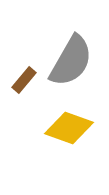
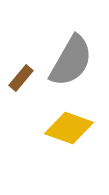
brown rectangle: moved 3 px left, 2 px up
